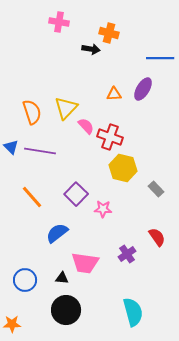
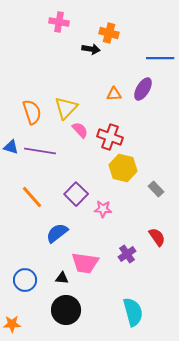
pink semicircle: moved 6 px left, 4 px down
blue triangle: rotated 28 degrees counterclockwise
